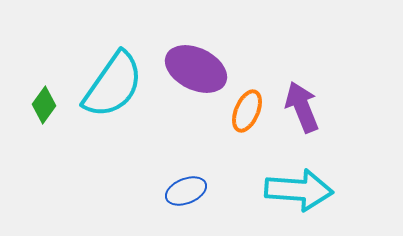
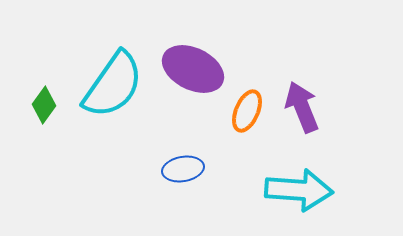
purple ellipse: moved 3 px left
blue ellipse: moved 3 px left, 22 px up; rotated 12 degrees clockwise
